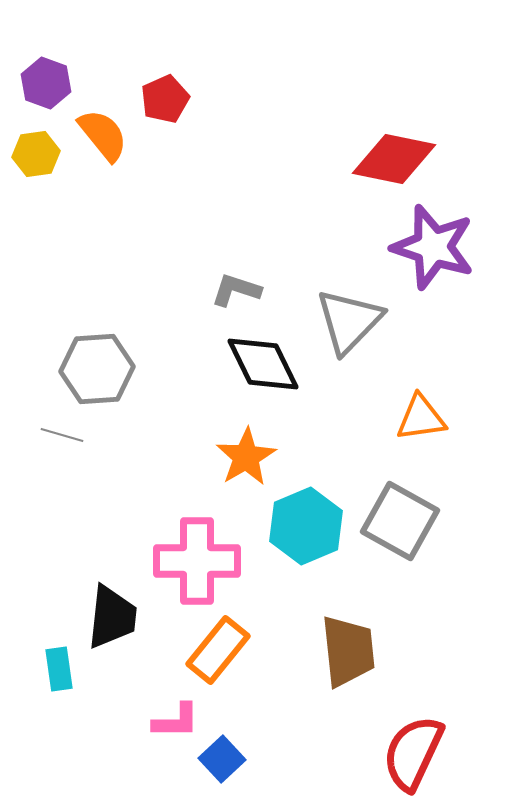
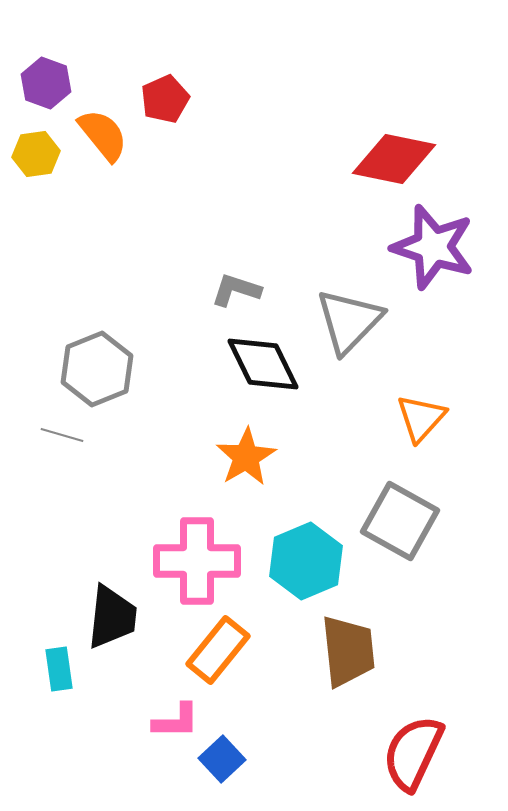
gray hexagon: rotated 18 degrees counterclockwise
orange triangle: rotated 40 degrees counterclockwise
cyan hexagon: moved 35 px down
